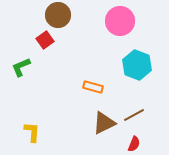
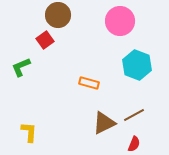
orange rectangle: moved 4 px left, 4 px up
yellow L-shape: moved 3 px left
